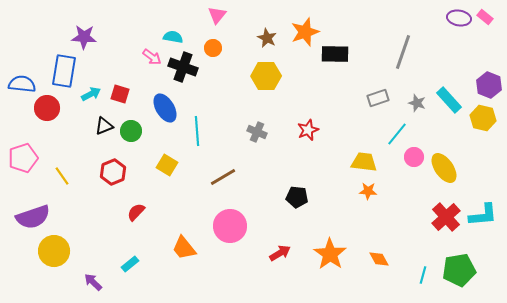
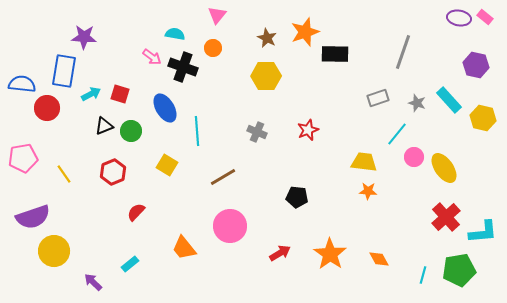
cyan semicircle at (173, 37): moved 2 px right, 3 px up
purple hexagon at (489, 85): moved 13 px left, 20 px up; rotated 10 degrees counterclockwise
pink pentagon at (23, 158): rotated 8 degrees clockwise
yellow line at (62, 176): moved 2 px right, 2 px up
cyan L-shape at (483, 215): moved 17 px down
